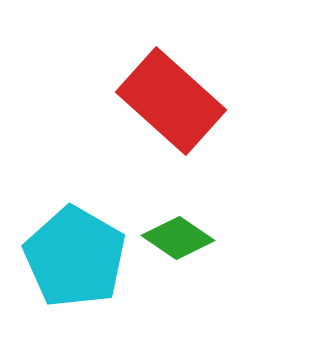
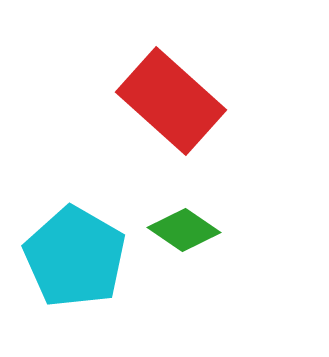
green diamond: moved 6 px right, 8 px up
